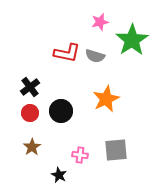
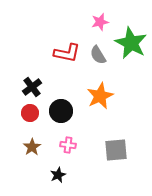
green star: moved 1 px left, 3 px down; rotated 12 degrees counterclockwise
gray semicircle: moved 3 px right, 1 px up; rotated 42 degrees clockwise
black cross: moved 2 px right
orange star: moved 6 px left, 3 px up
pink cross: moved 12 px left, 10 px up
black star: moved 1 px left; rotated 21 degrees clockwise
